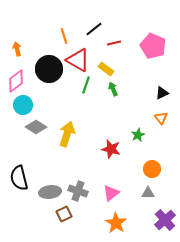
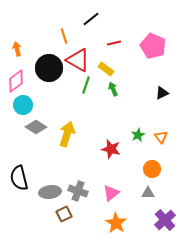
black line: moved 3 px left, 10 px up
black circle: moved 1 px up
orange triangle: moved 19 px down
